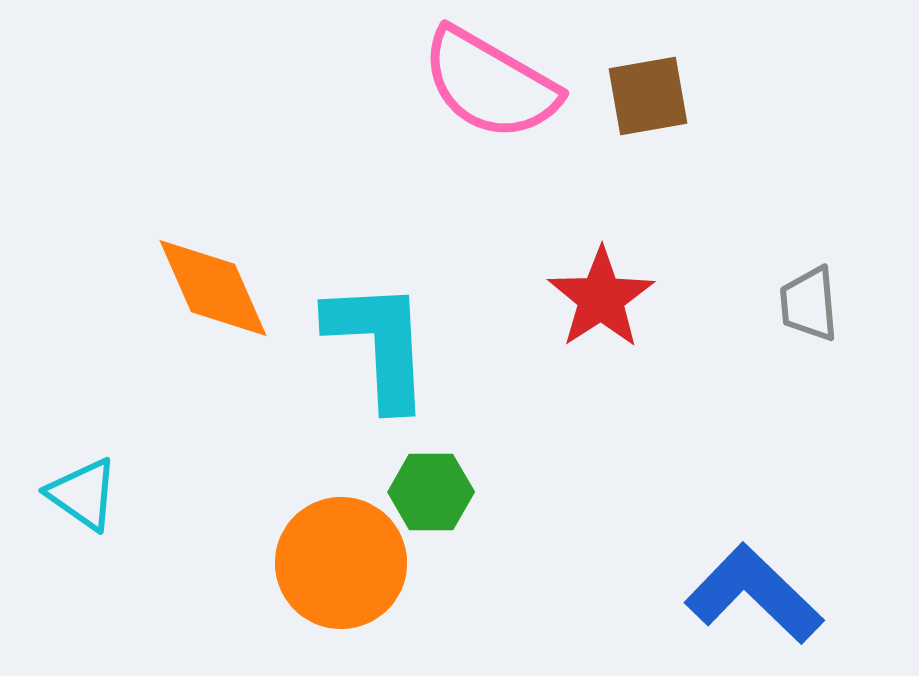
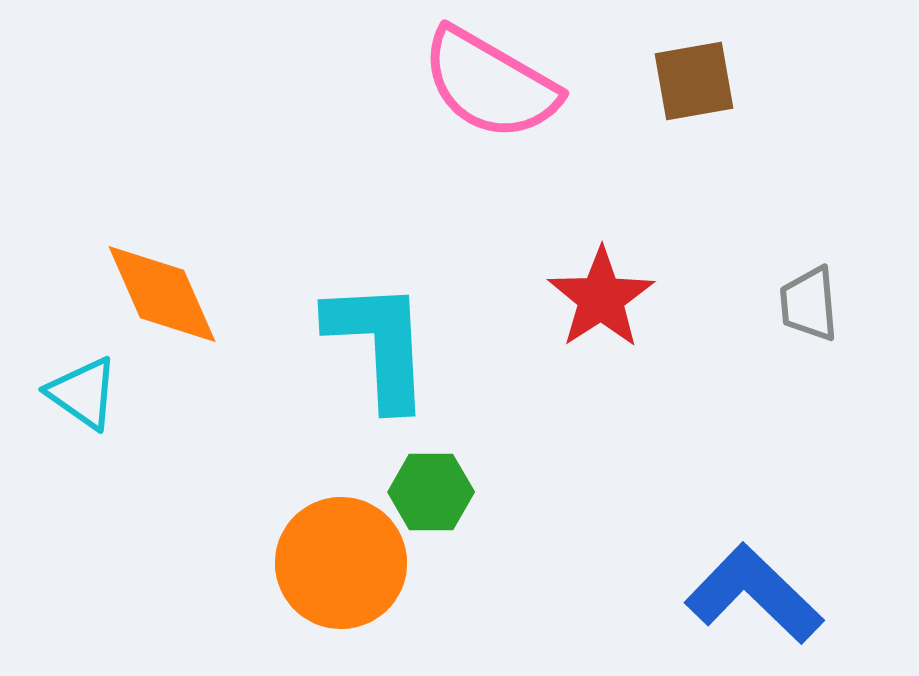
brown square: moved 46 px right, 15 px up
orange diamond: moved 51 px left, 6 px down
cyan triangle: moved 101 px up
